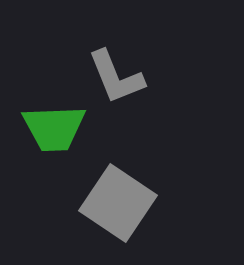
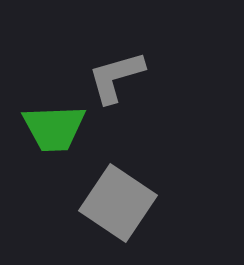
gray L-shape: rotated 96 degrees clockwise
